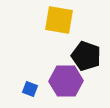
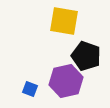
yellow square: moved 5 px right, 1 px down
purple hexagon: rotated 12 degrees counterclockwise
